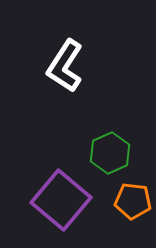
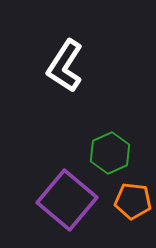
purple square: moved 6 px right
